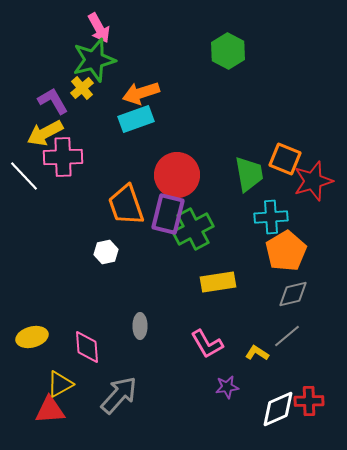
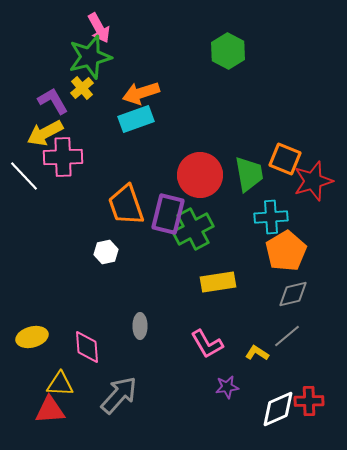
green star: moved 4 px left, 3 px up
red circle: moved 23 px right
yellow triangle: rotated 32 degrees clockwise
